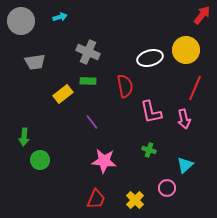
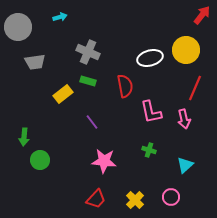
gray circle: moved 3 px left, 6 px down
green rectangle: rotated 14 degrees clockwise
pink circle: moved 4 px right, 9 px down
red trapezoid: rotated 20 degrees clockwise
